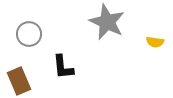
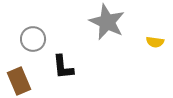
gray circle: moved 4 px right, 5 px down
